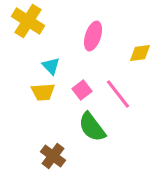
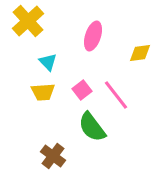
yellow cross: rotated 16 degrees clockwise
cyan triangle: moved 3 px left, 4 px up
pink line: moved 2 px left, 1 px down
